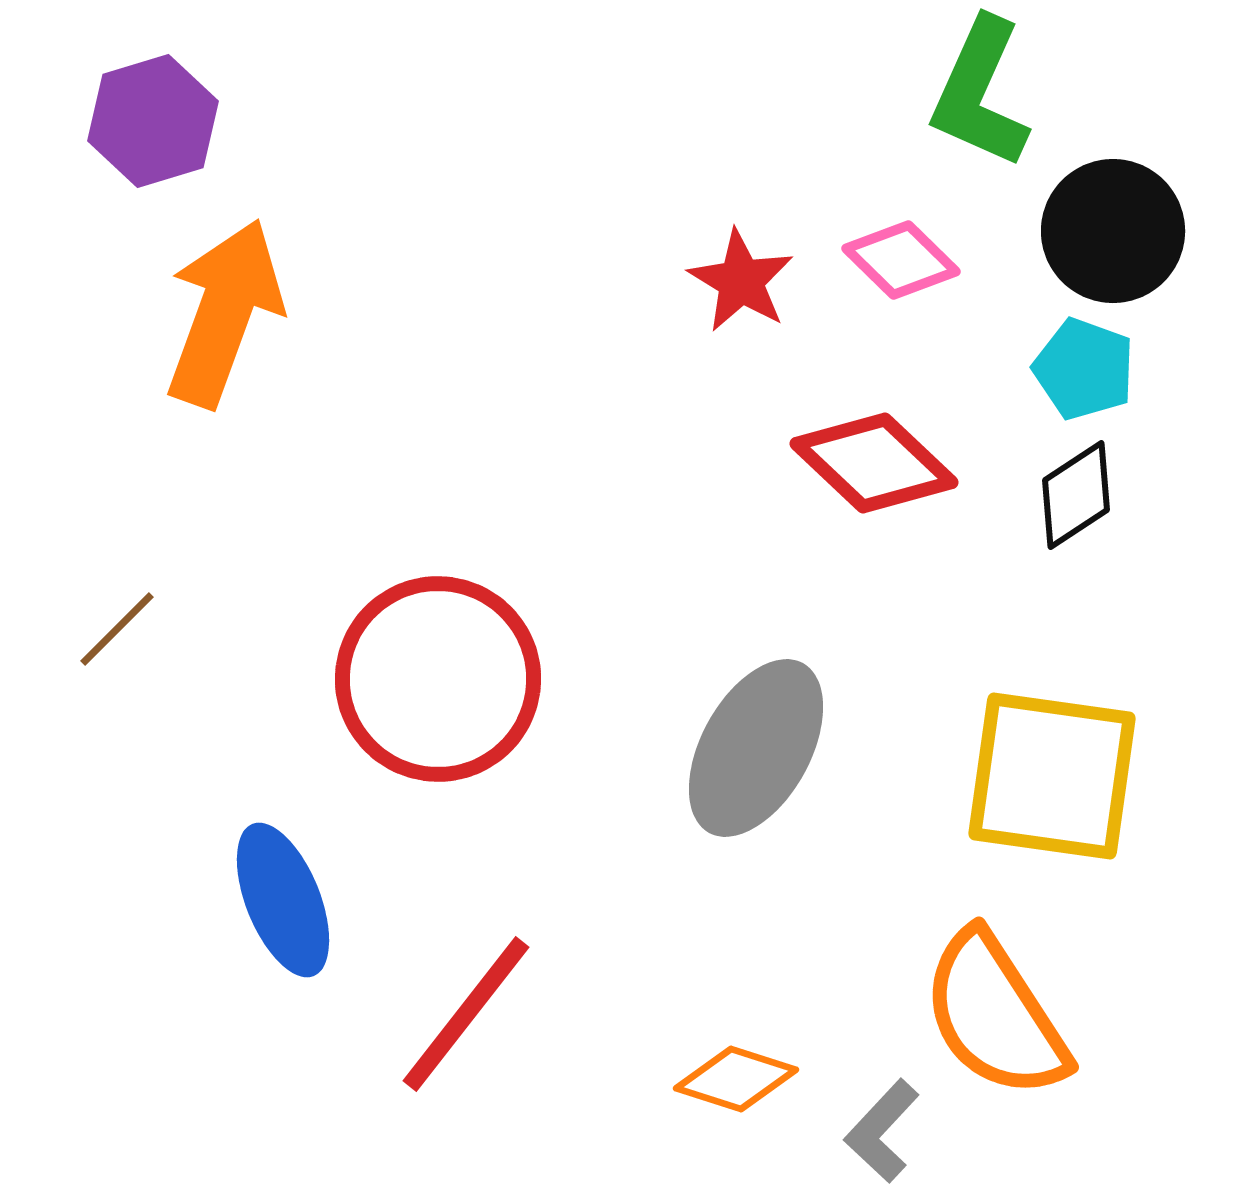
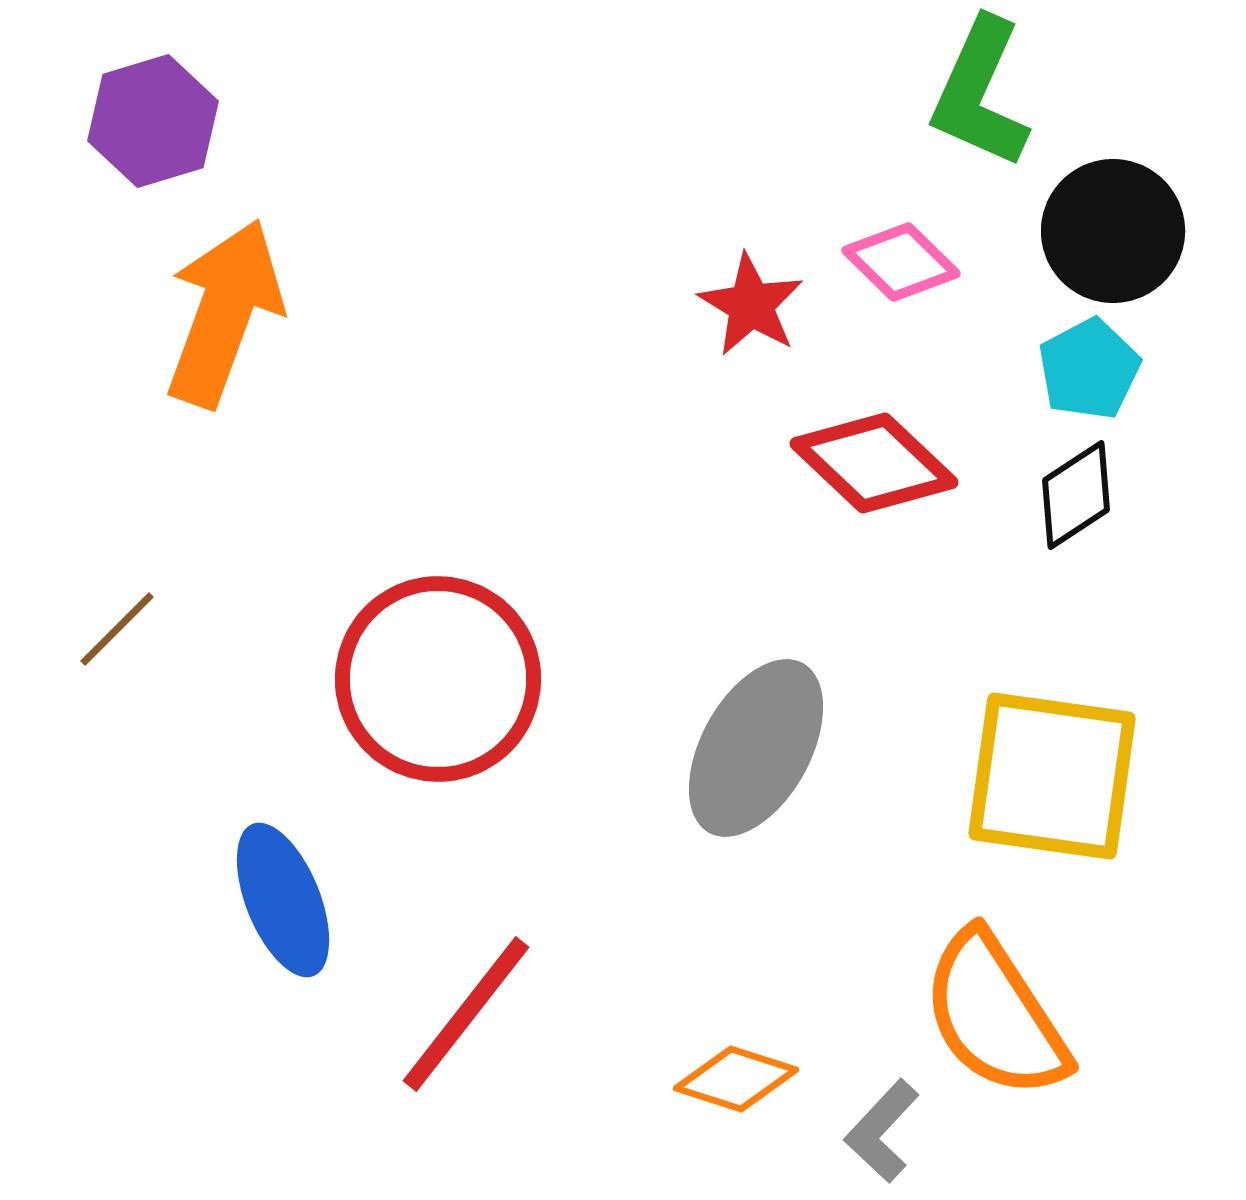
pink diamond: moved 2 px down
red star: moved 10 px right, 24 px down
cyan pentagon: moved 5 px right; rotated 24 degrees clockwise
